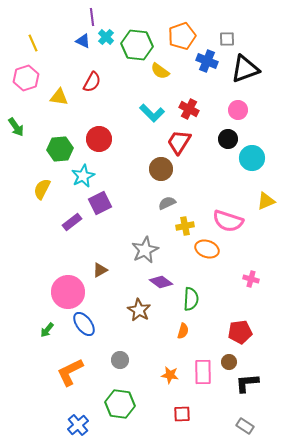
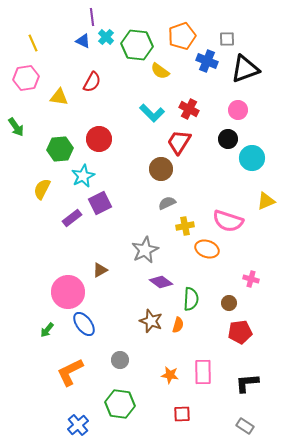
pink hexagon at (26, 78): rotated 10 degrees clockwise
purple rectangle at (72, 222): moved 4 px up
brown star at (139, 310): moved 12 px right, 11 px down; rotated 10 degrees counterclockwise
orange semicircle at (183, 331): moved 5 px left, 6 px up
brown circle at (229, 362): moved 59 px up
